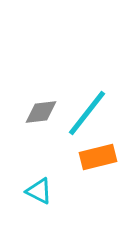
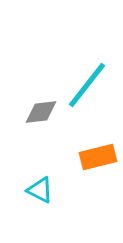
cyan line: moved 28 px up
cyan triangle: moved 1 px right, 1 px up
